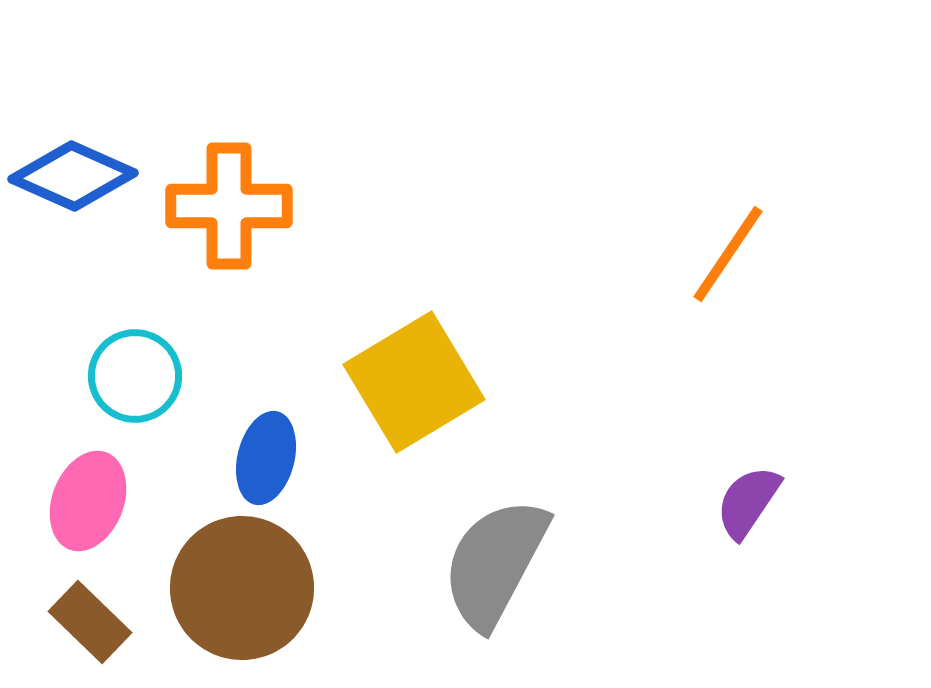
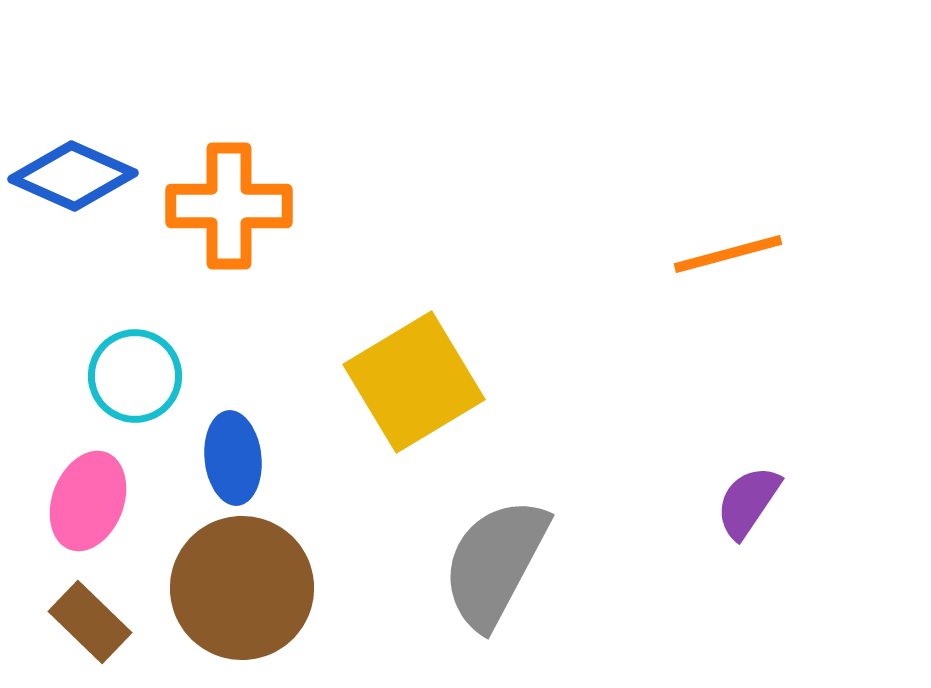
orange line: rotated 41 degrees clockwise
blue ellipse: moved 33 px left; rotated 20 degrees counterclockwise
